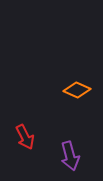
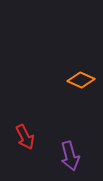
orange diamond: moved 4 px right, 10 px up
